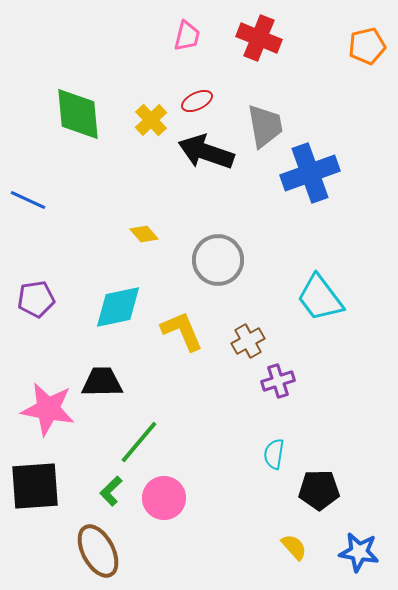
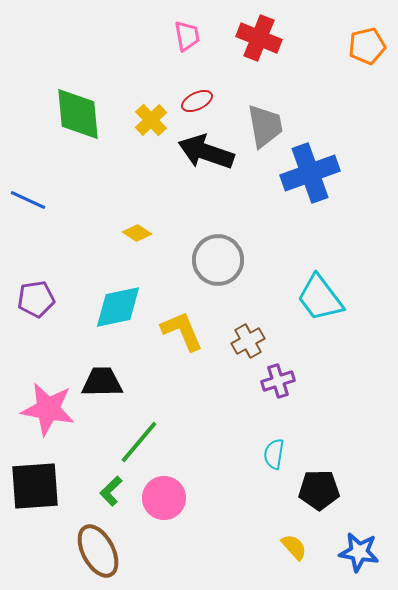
pink trapezoid: rotated 24 degrees counterclockwise
yellow diamond: moved 7 px left, 1 px up; rotated 16 degrees counterclockwise
